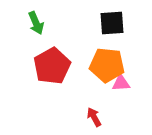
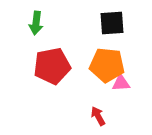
green arrow: rotated 30 degrees clockwise
red pentagon: rotated 18 degrees clockwise
red arrow: moved 4 px right, 1 px up
